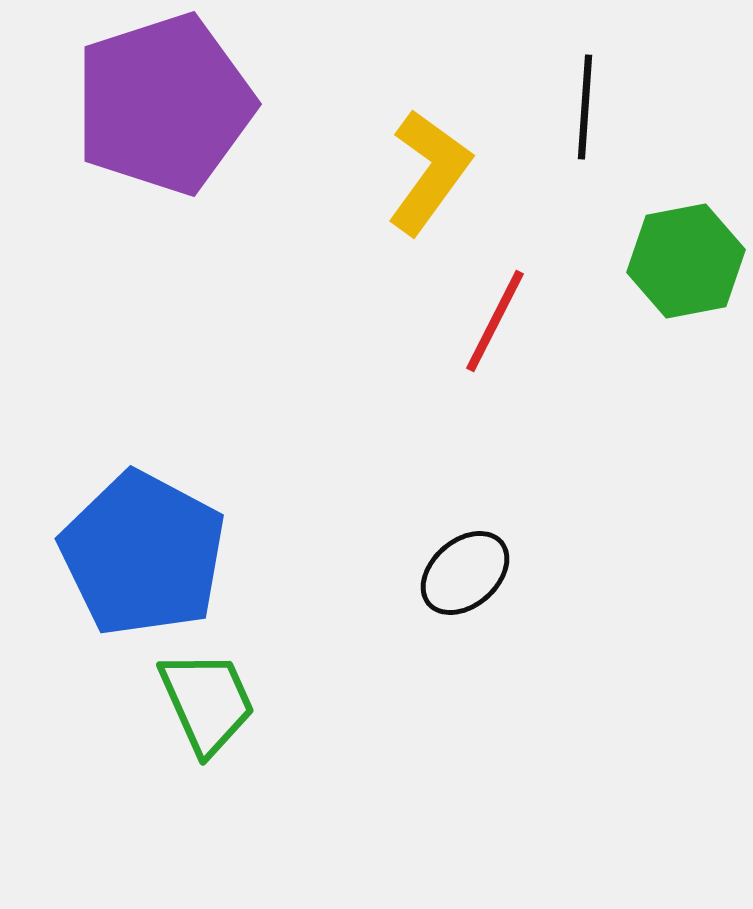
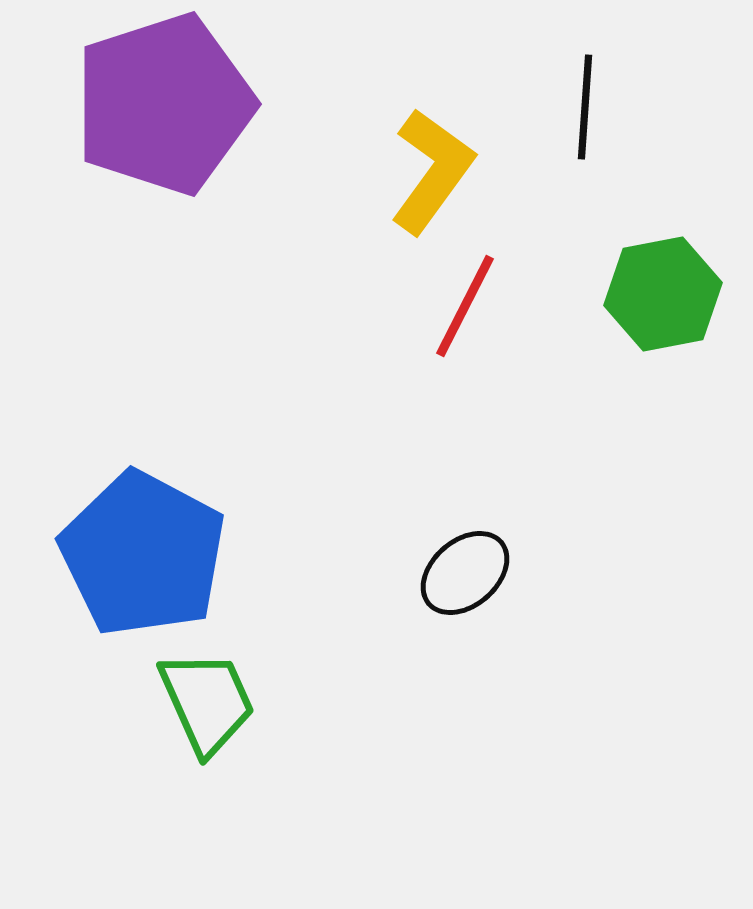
yellow L-shape: moved 3 px right, 1 px up
green hexagon: moved 23 px left, 33 px down
red line: moved 30 px left, 15 px up
